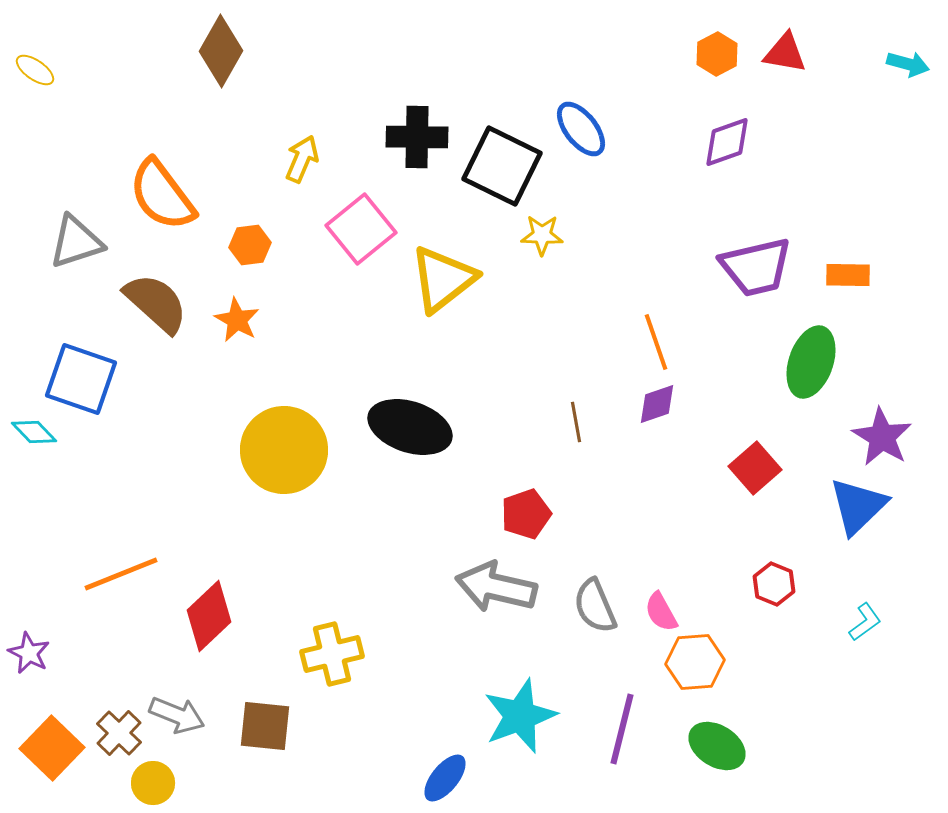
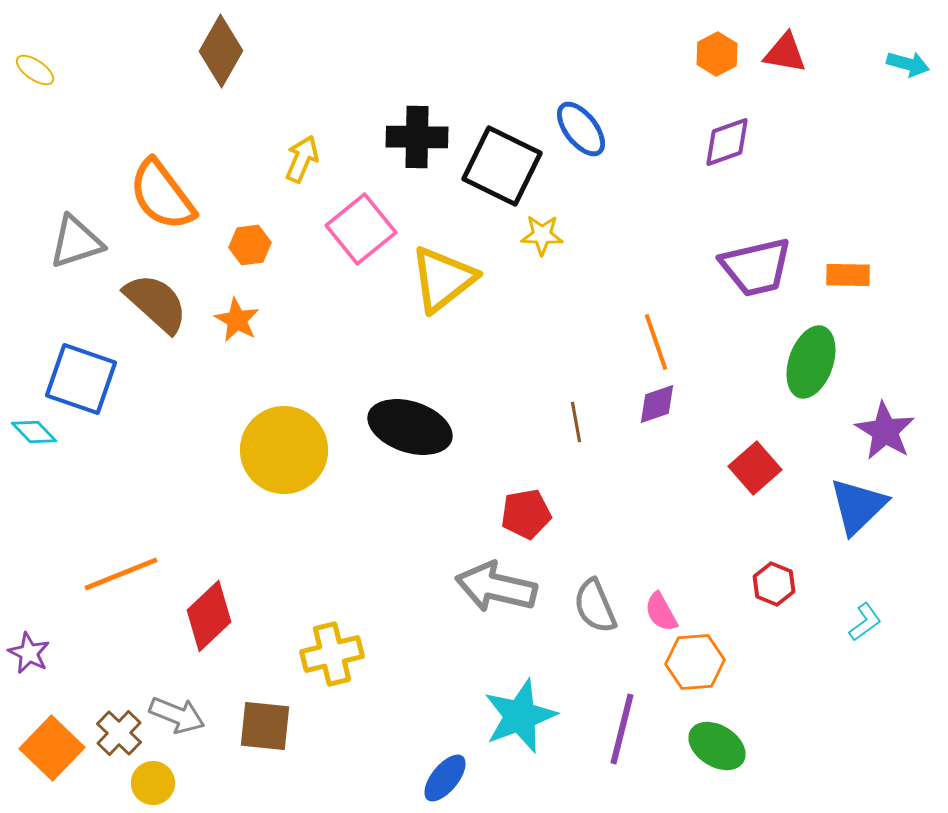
purple star at (882, 437): moved 3 px right, 6 px up
red pentagon at (526, 514): rotated 9 degrees clockwise
